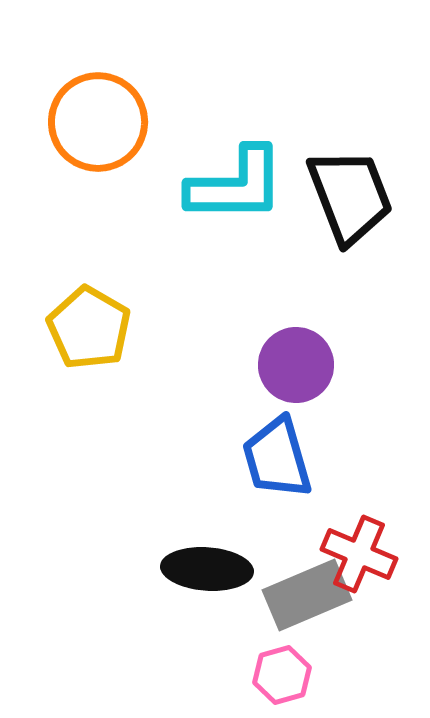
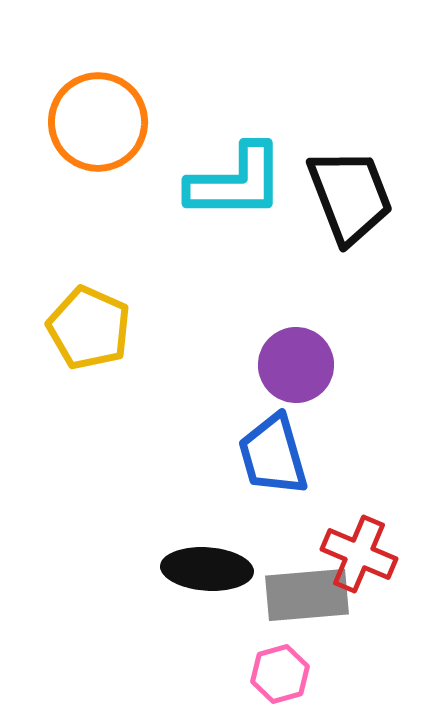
cyan L-shape: moved 3 px up
yellow pentagon: rotated 6 degrees counterclockwise
blue trapezoid: moved 4 px left, 3 px up
gray rectangle: rotated 18 degrees clockwise
pink hexagon: moved 2 px left, 1 px up
